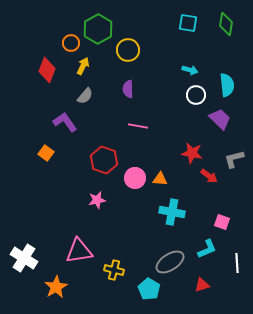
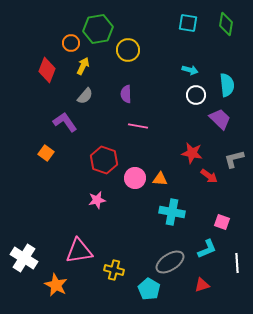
green hexagon: rotated 20 degrees clockwise
purple semicircle: moved 2 px left, 5 px down
orange star: moved 2 px up; rotated 15 degrees counterclockwise
